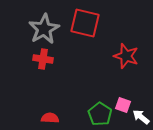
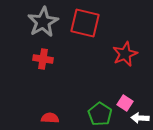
gray star: moved 1 px left, 7 px up
red star: moved 1 px left, 2 px up; rotated 30 degrees clockwise
pink square: moved 2 px right, 2 px up; rotated 14 degrees clockwise
white arrow: moved 1 px left, 1 px down; rotated 36 degrees counterclockwise
